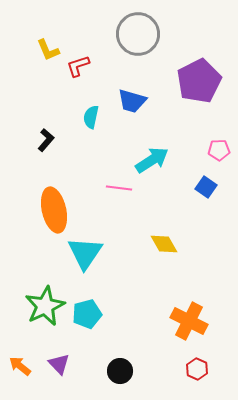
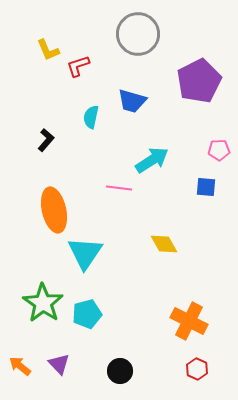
blue square: rotated 30 degrees counterclockwise
green star: moved 2 px left, 3 px up; rotated 12 degrees counterclockwise
